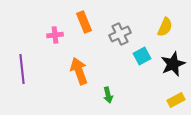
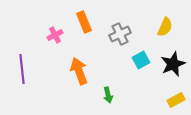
pink cross: rotated 21 degrees counterclockwise
cyan square: moved 1 px left, 4 px down
